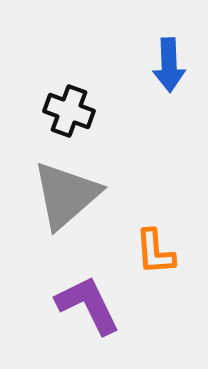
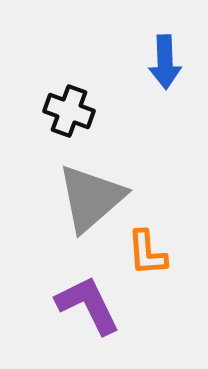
blue arrow: moved 4 px left, 3 px up
gray triangle: moved 25 px right, 3 px down
orange L-shape: moved 8 px left, 1 px down
